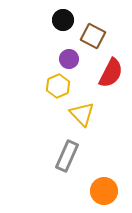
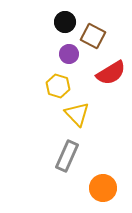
black circle: moved 2 px right, 2 px down
purple circle: moved 5 px up
red semicircle: rotated 32 degrees clockwise
yellow hexagon: rotated 20 degrees counterclockwise
yellow triangle: moved 5 px left
orange circle: moved 1 px left, 3 px up
